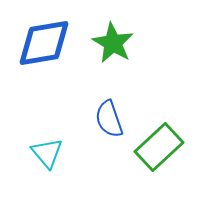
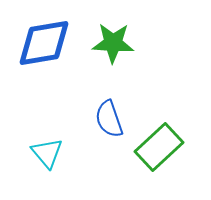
green star: rotated 27 degrees counterclockwise
